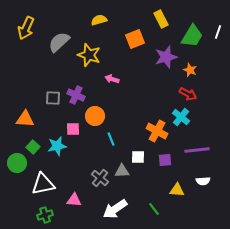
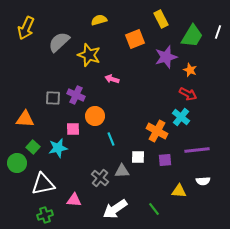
cyan star: moved 1 px right, 2 px down
yellow triangle: moved 2 px right, 1 px down
